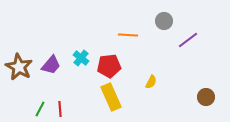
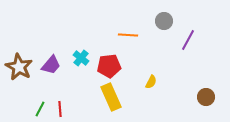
purple line: rotated 25 degrees counterclockwise
